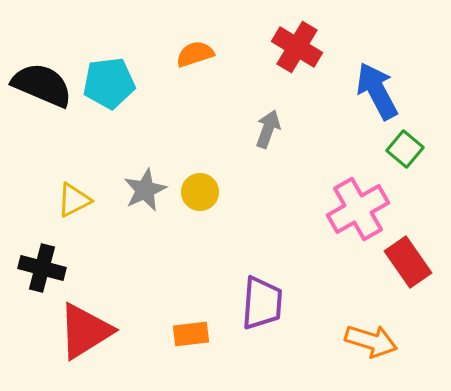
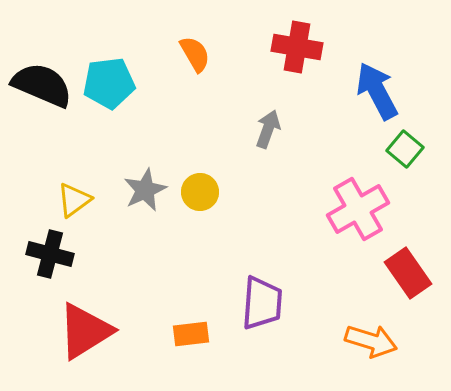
red cross: rotated 21 degrees counterclockwise
orange semicircle: rotated 78 degrees clockwise
yellow triangle: rotated 9 degrees counterclockwise
red rectangle: moved 11 px down
black cross: moved 8 px right, 14 px up
